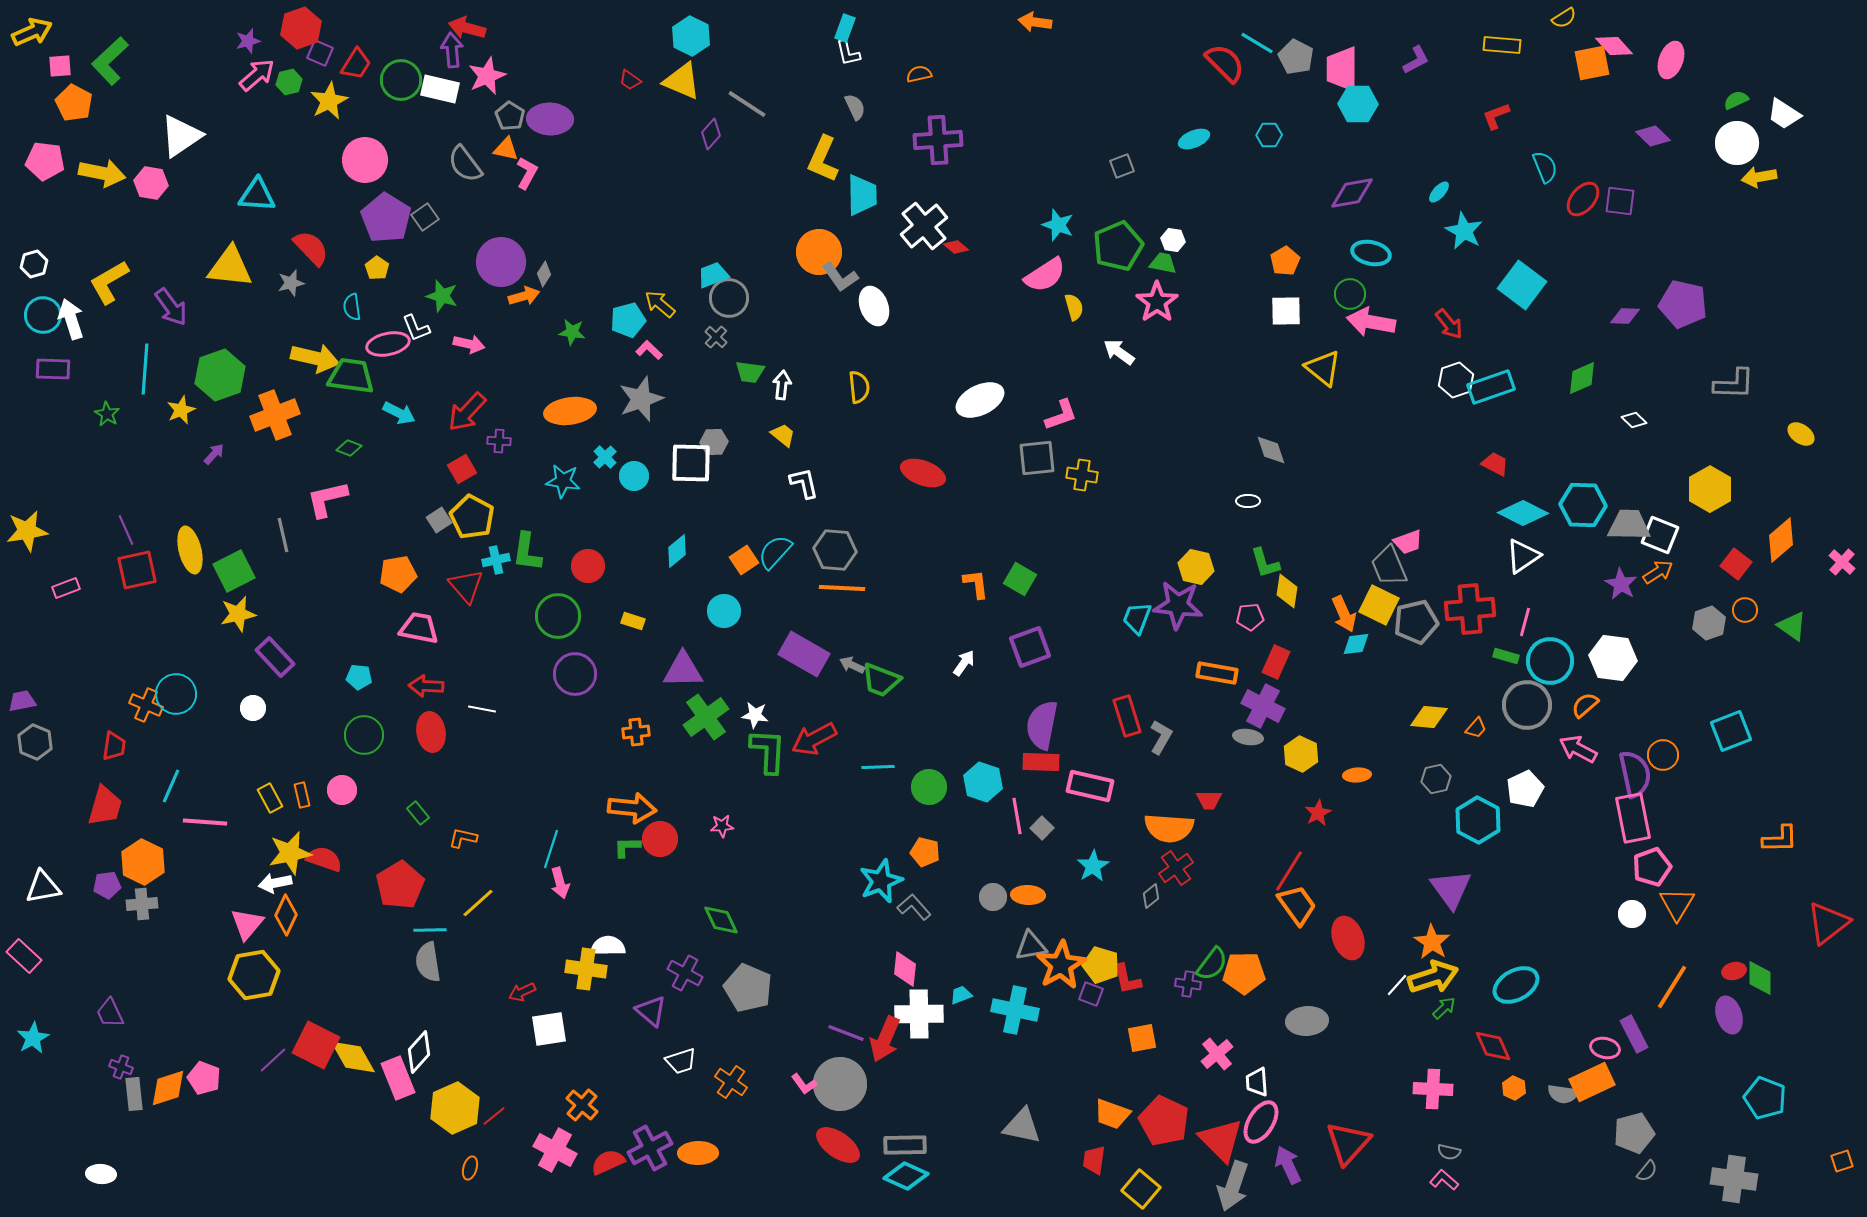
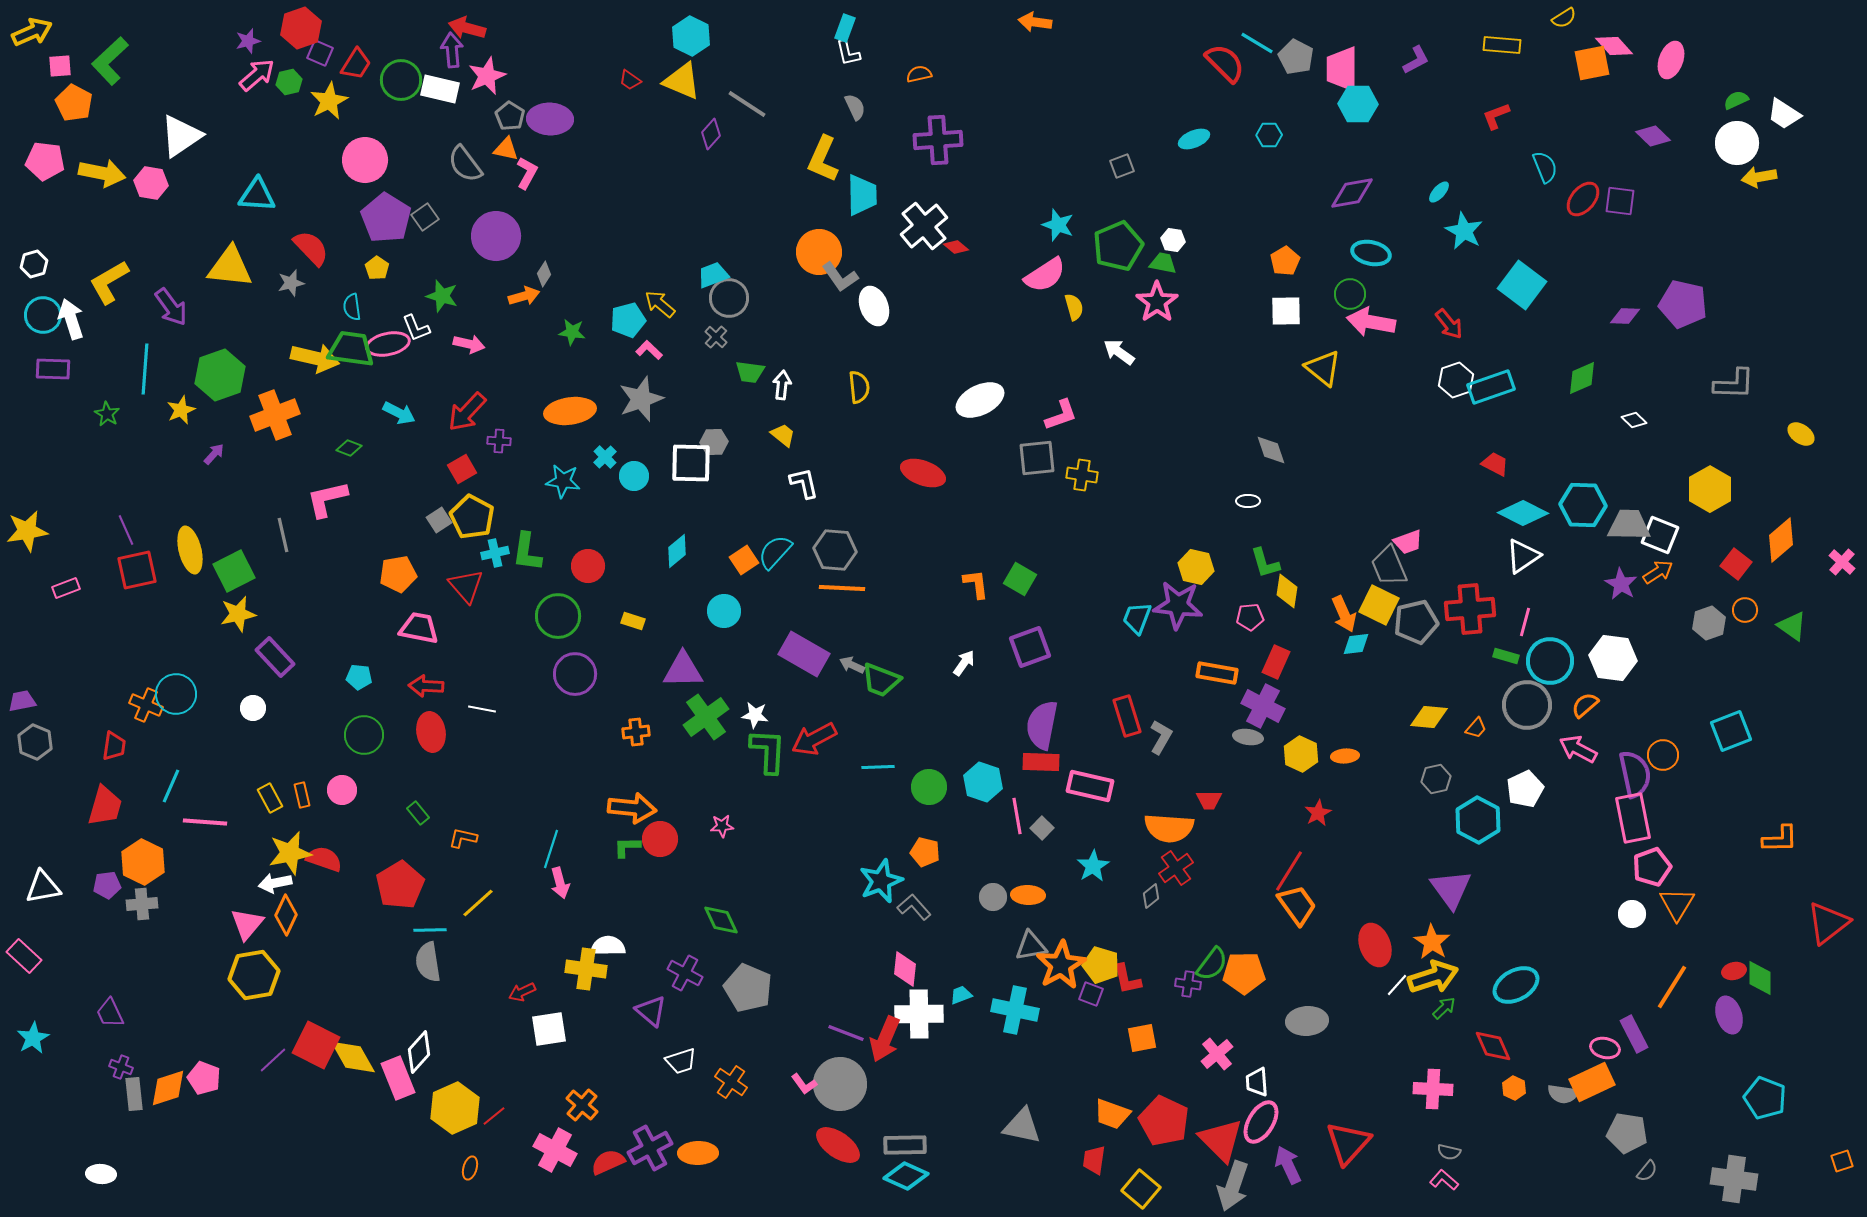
purple circle at (501, 262): moved 5 px left, 26 px up
green trapezoid at (351, 376): moved 27 px up
cyan cross at (496, 560): moved 1 px left, 7 px up
orange ellipse at (1357, 775): moved 12 px left, 19 px up
red ellipse at (1348, 938): moved 27 px right, 7 px down
gray pentagon at (1634, 1133): moved 7 px left; rotated 24 degrees clockwise
